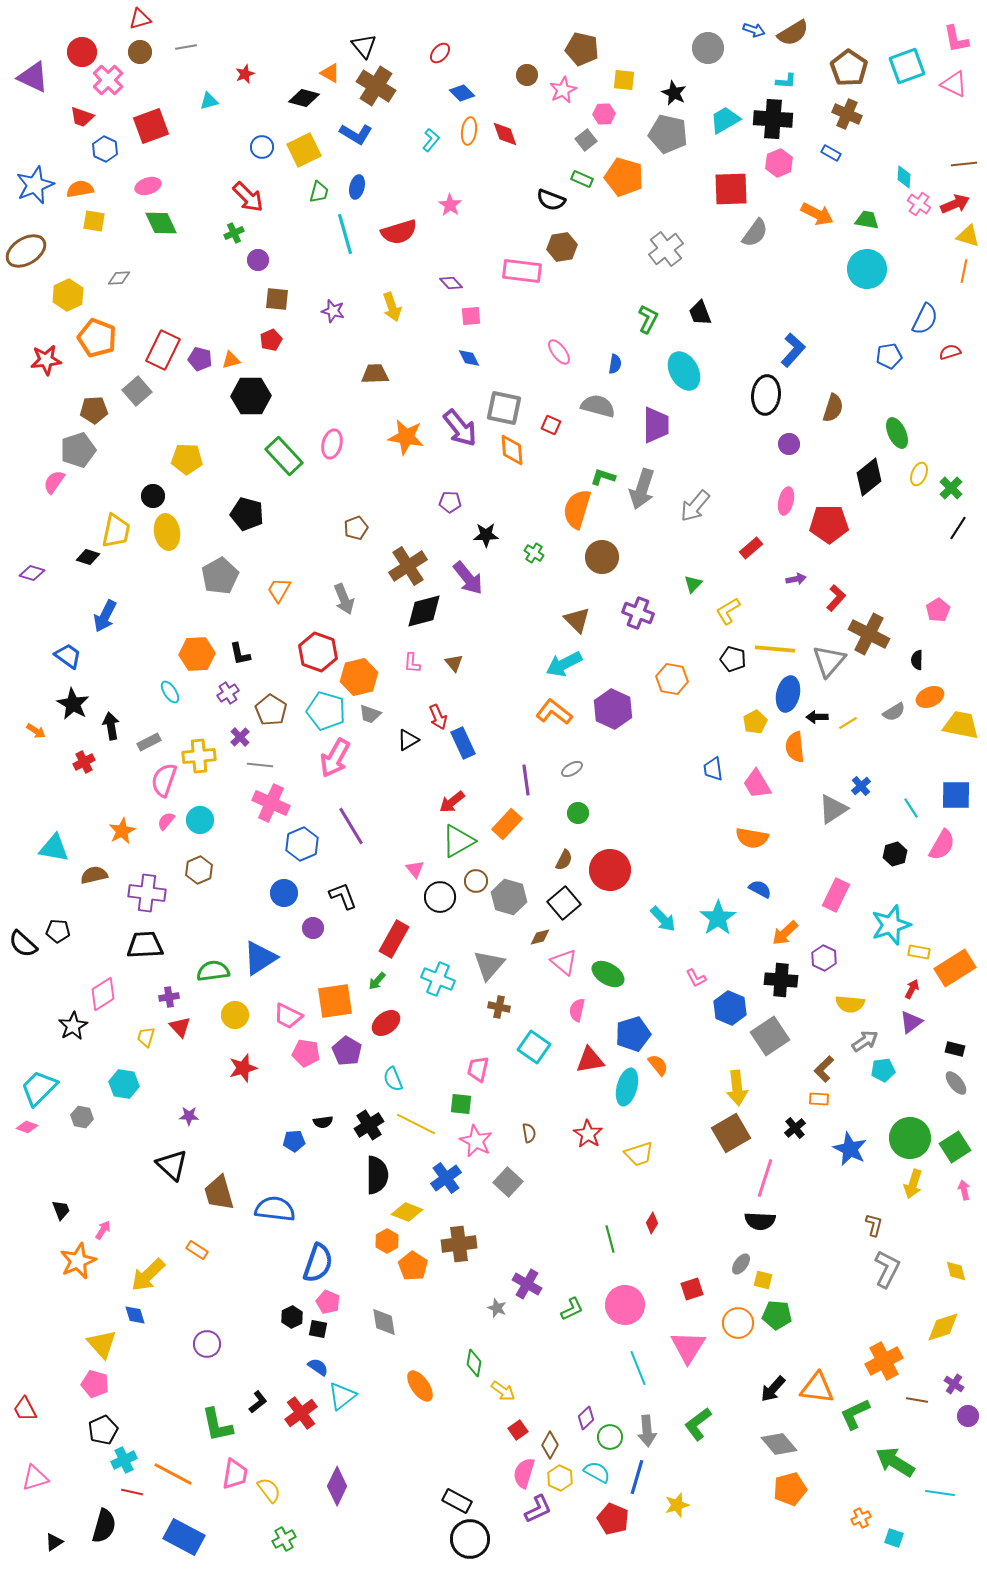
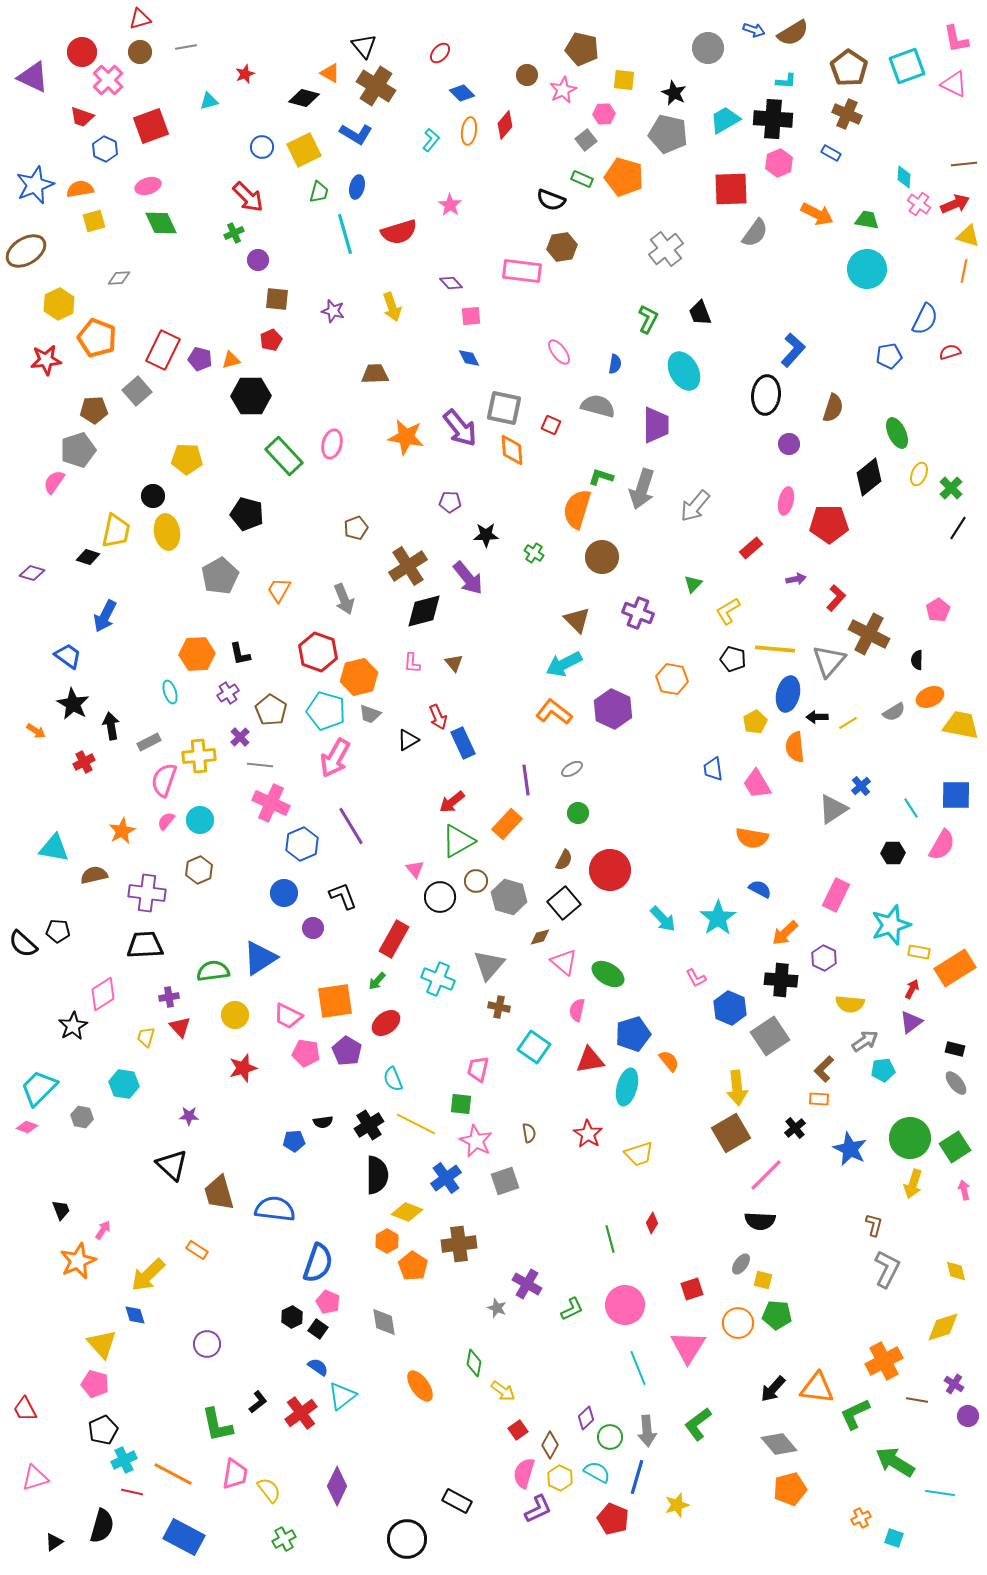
red diamond at (505, 134): moved 9 px up; rotated 60 degrees clockwise
yellow square at (94, 221): rotated 25 degrees counterclockwise
yellow hexagon at (68, 295): moved 9 px left, 9 px down
green L-shape at (603, 477): moved 2 px left
cyan ellipse at (170, 692): rotated 15 degrees clockwise
black hexagon at (895, 854): moved 2 px left, 1 px up; rotated 15 degrees clockwise
orange semicircle at (658, 1065): moved 11 px right, 4 px up
pink line at (765, 1178): moved 1 px right, 3 px up; rotated 27 degrees clockwise
gray square at (508, 1182): moved 3 px left, 1 px up; rotated 28 degrees clockwise
black square at (318, 1329): rotated 24 degrees clockwise
black semicircle at (104, 1526): moved 2 px left
black circle at (470, 1539): moved 63 px left
